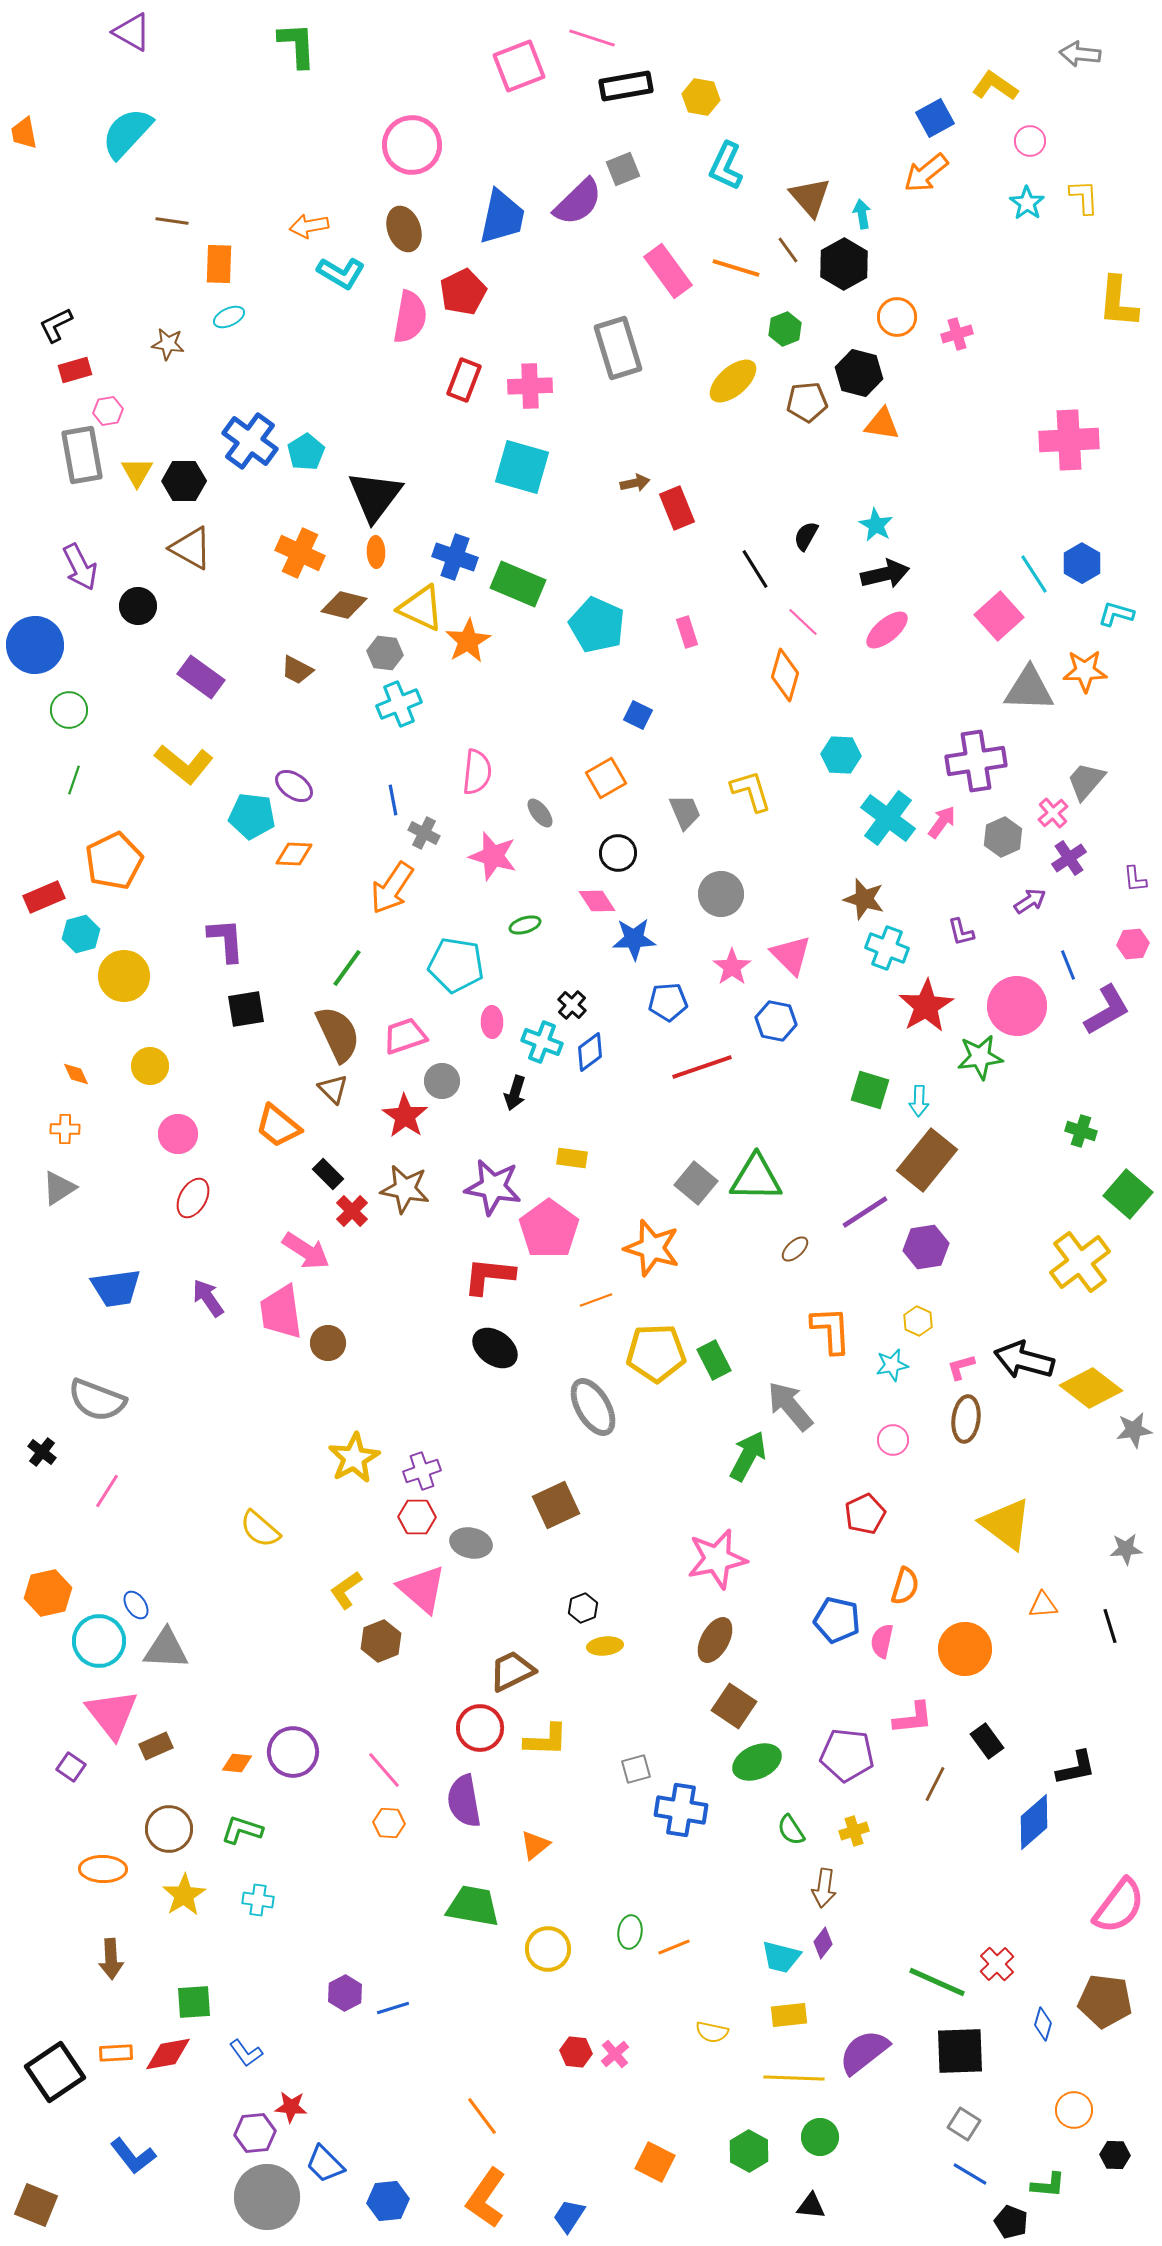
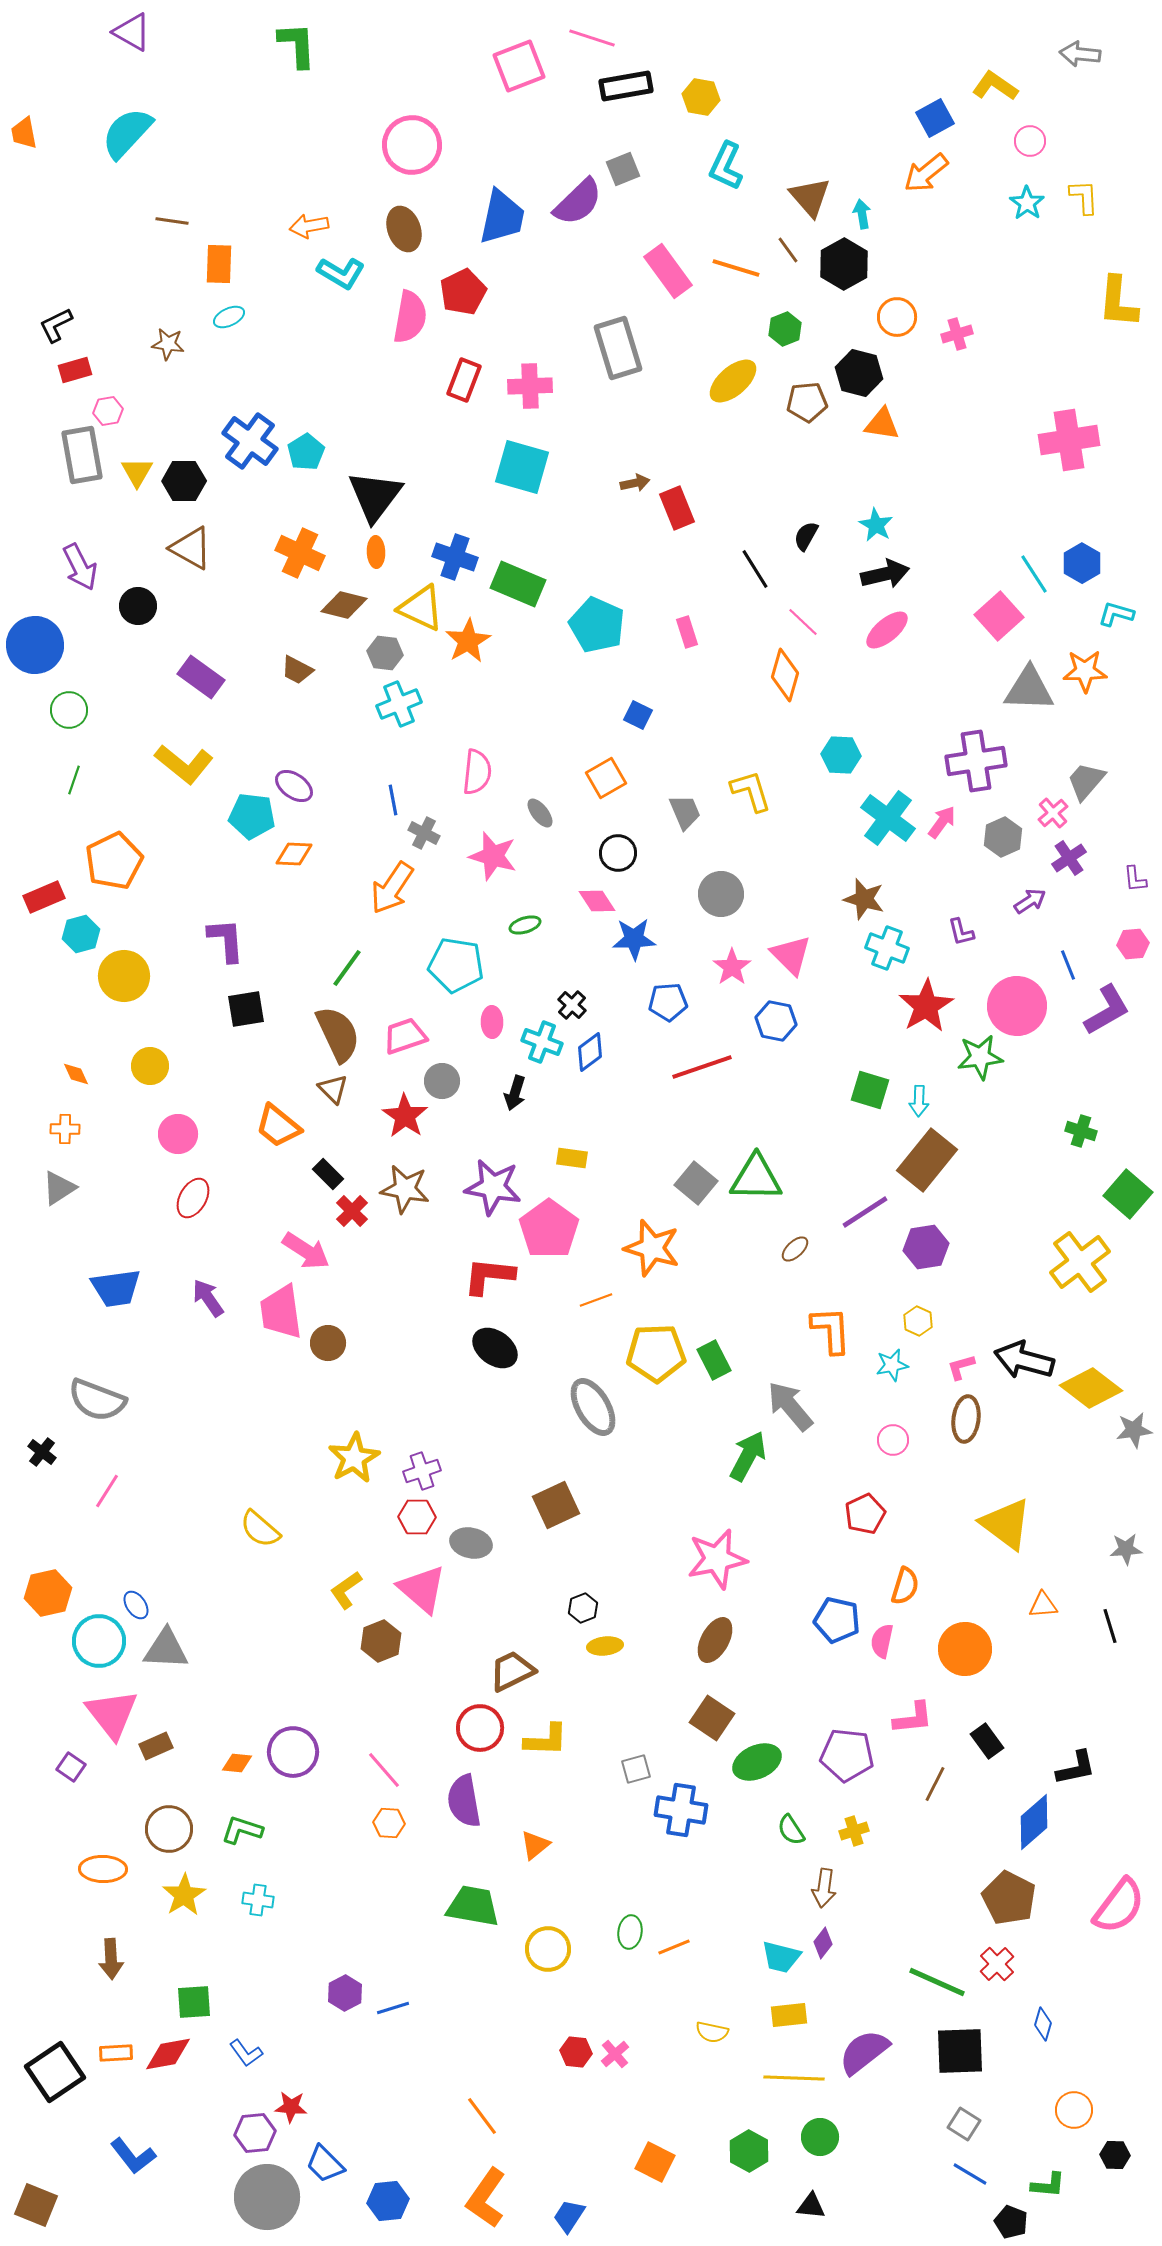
pink cross at (1069, 440): rotated 6 degrees counterclockwise
brown square at (734, 1706): moved 22 px left, 12 px down
brown pentagon at (1105, 2001): moved 96 px left, 103 px up; rotated 20 degrees clockwise
